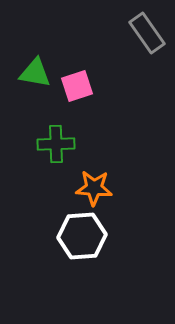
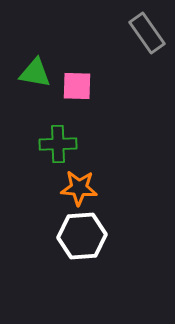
pink square: rotated 20 degrees clockwise
green cross: moved 2 px right
orange star: moved 15 px left
